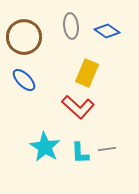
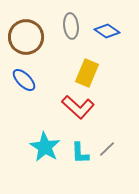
brown circle: moved 2 px right
gray line: rotated 36 degrees counterclockwise
